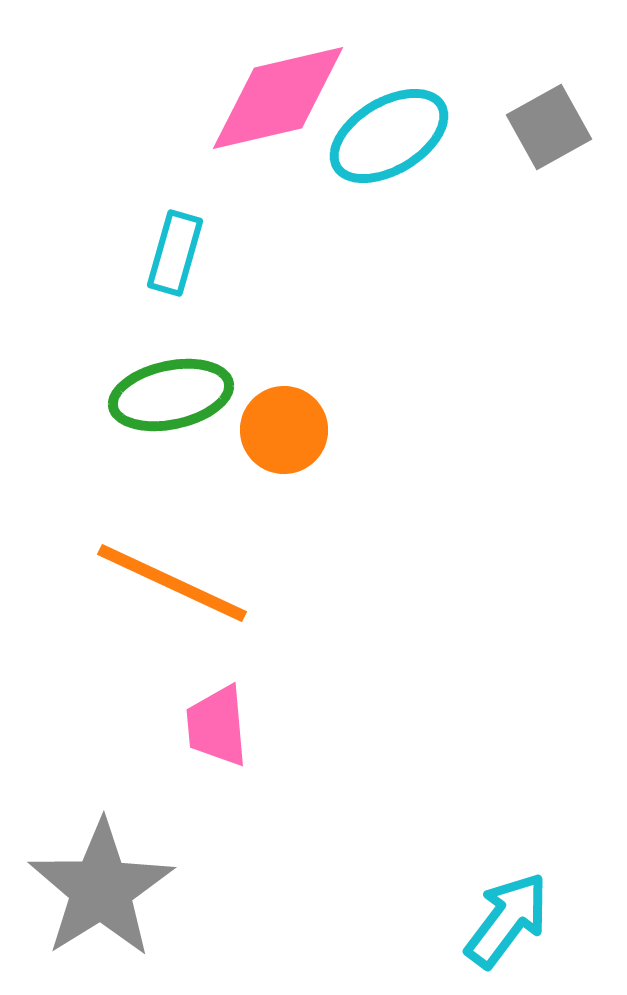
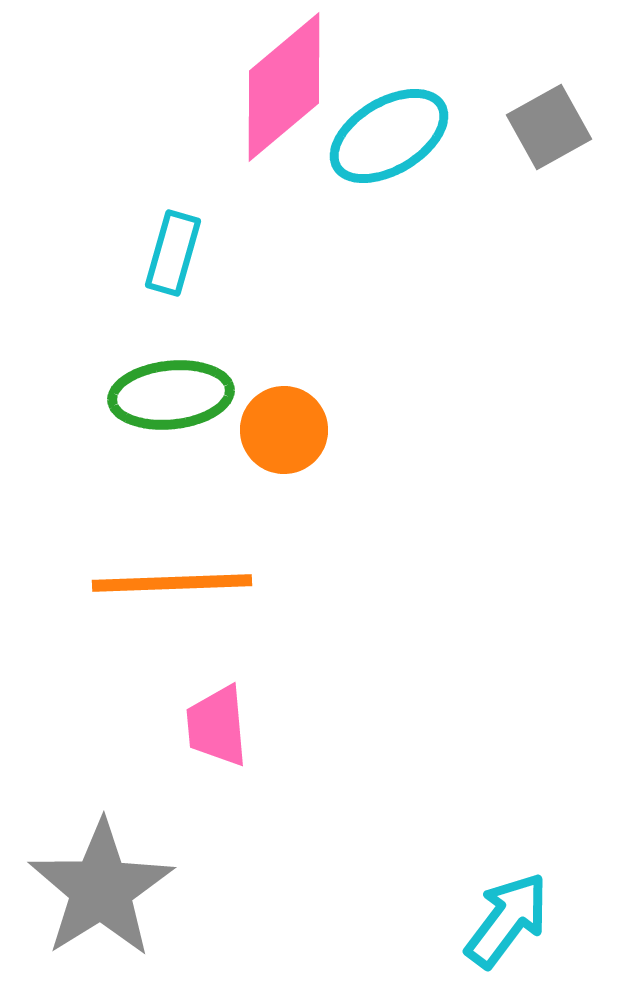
pink diamond: moved 6 px right, 11 px up; rotated 27 degrees counterclockwise
cyan rectangle: moved 2 px left
green ellipse: rotated 6 degrees clockwise
orange line: rotated 27 degrees counterclockwise
